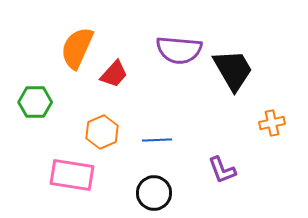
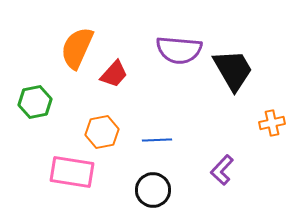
green hexagon: rotated 12 degrees counterclockwise
orange hexagon: rotated 12 degrees clockwise
purple L-shape: rotated 64 degrees clockwise
pink rectangle: moved 3 px up
black circle: moved 1 px left, 3 px up
